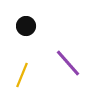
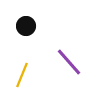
purple line: moved 1 px right, 1 px up
